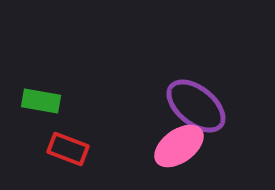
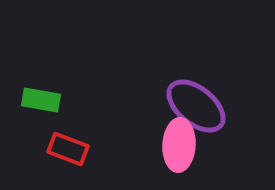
green rectangle: moved 1 px up
pink ellipse: moved 1 px up; rotated 51 degrees counterclockwise
